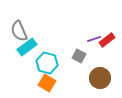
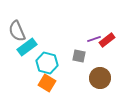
gray semicircle: moved 2 px left
gray square: rotated 16 degrees counterclockwise
